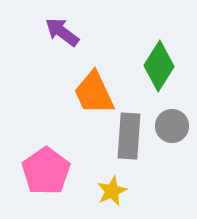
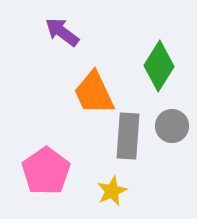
gray rectangle: moved 1 px left
